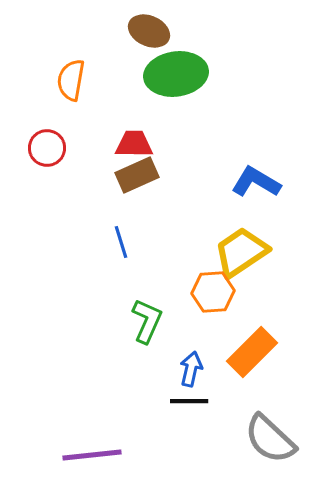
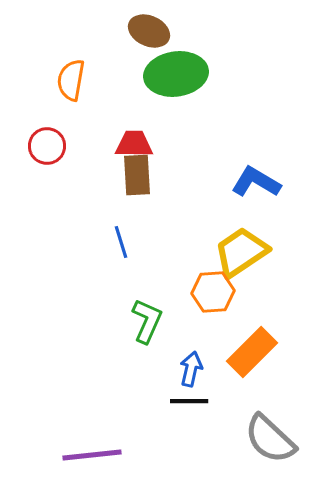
red circle: moved 2 px up
brown rectangle: rotated 69 degrees counterclockwise
